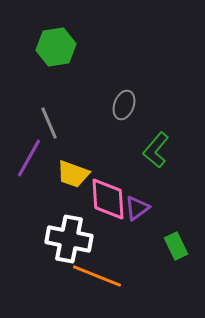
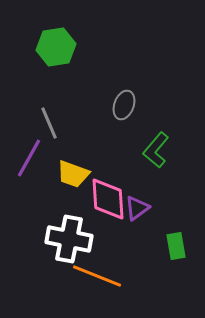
green rectangle: rotated 16 degrees clockwise
